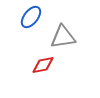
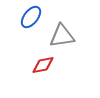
gray triangle: moved 1 px left, 1 px up
